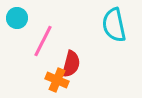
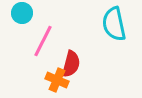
cyan circle: moved 5 px right, 5 px up
cyan semicircle: moved 1 px up
